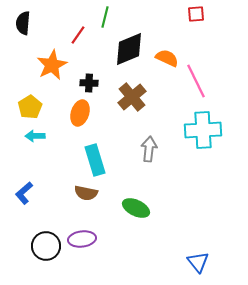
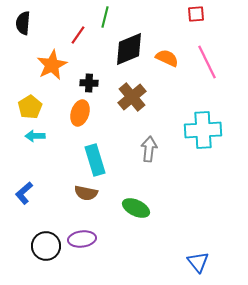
pink line: moved 11 px right, 19 px up
